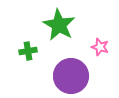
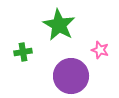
pink star: moved 3 px down
green cross: moved 5 px left, 1 px down
